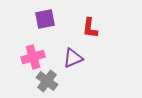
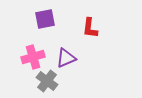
purple triangle: moved 7 px left
